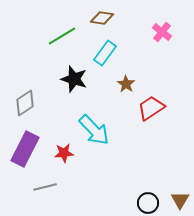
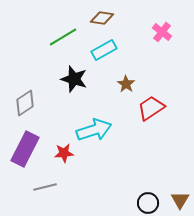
green line: moved 1 px right, 1 px down
cyan rectangle: moved 1 px left, 3 px up; rotated 25 degrees clockwise
cyan arrow: rotated 64 degrees counterclockwise
